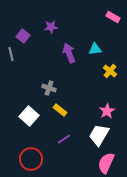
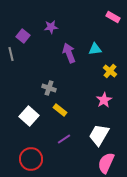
pink star: moved 3 px left, 11 px up
